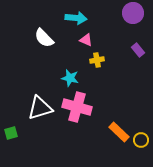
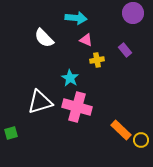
purple rectangle: moved 13 px left
cyan star: rotated 18 degrees clockwise
white triangle: moved 6 px up
orange rectangle: moved 2 px right, 2 px up
